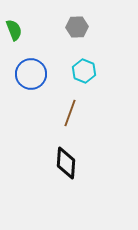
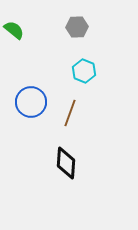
green semicircle: rotated 30 degrees counterclockwise
blue circle: moved 28 px down
